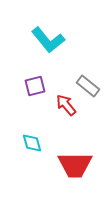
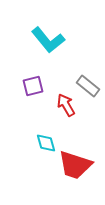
purple square: moved 2 px left
red arrow: rotated 10 degrees clockwise
cyan diamond: moved 14 px right
red trapezoid: rotated 18 degrees clockwise
